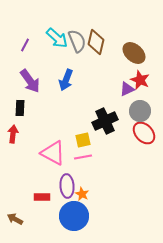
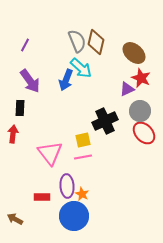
cyan arrow: moved 24 px right, 30 px down
red star: moved 1 px right, 2 px up
pink triangle: moved 3 px left; rotated 24 degrees clockwise
